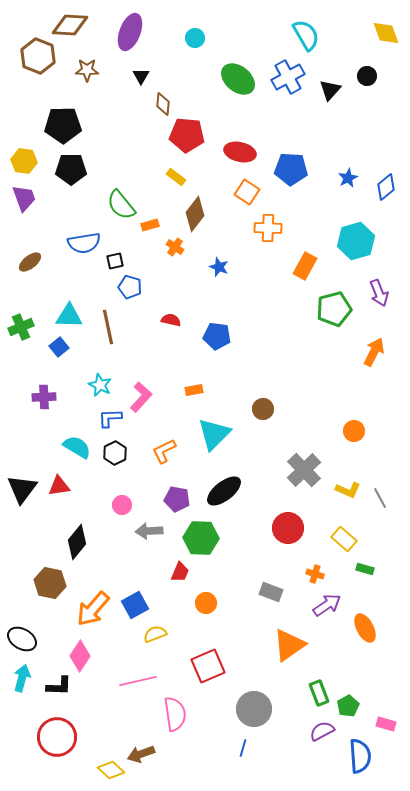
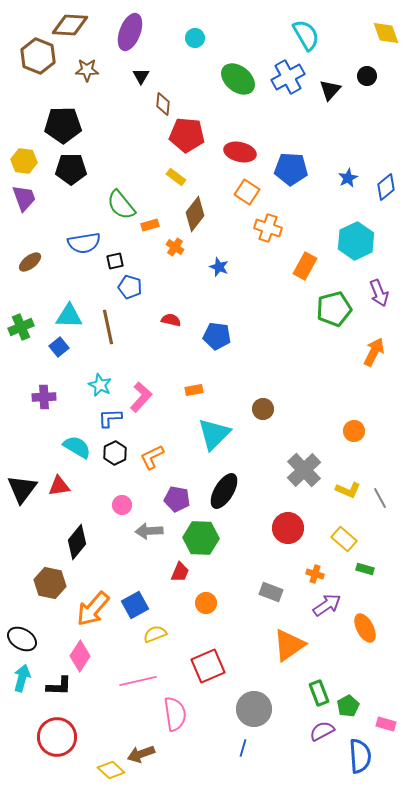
orange cross at (268, 228): rotated 16 degrees clockwise
cyan hexagon at (356, 241): rotated 9 degrees counterclockwise
orange L-shape at (164, 451): moved 12 px left, 6 px down
black ellipse at (224, 491): rotated 21 degrees counterclockwise
